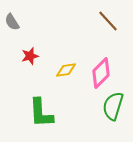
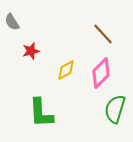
brown line: moved 5 px left, 13 px down
red star: moved 1 px right, 5 px up
yellow diamond: rotated 20 degrees counterclockwise
green semicircle: moved 2 px right, 3 px down
